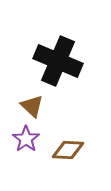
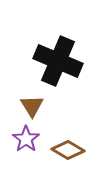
brown triangle: rotated 15 degrees clockwise
brown diamond: rotated 28 degrees clockwise
